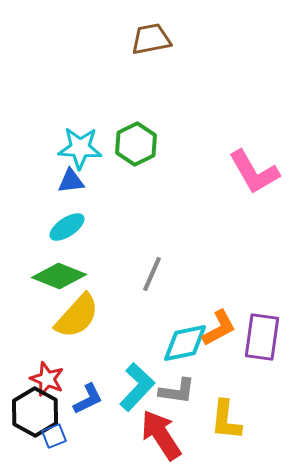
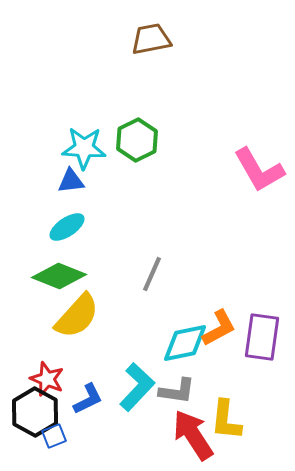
green hexagon: moved 1 px right, 4 px up
cyan star: moved 4 px right
pink L-shape: moved 5 px right, 2 px up
red arrow: moved 32 px right
